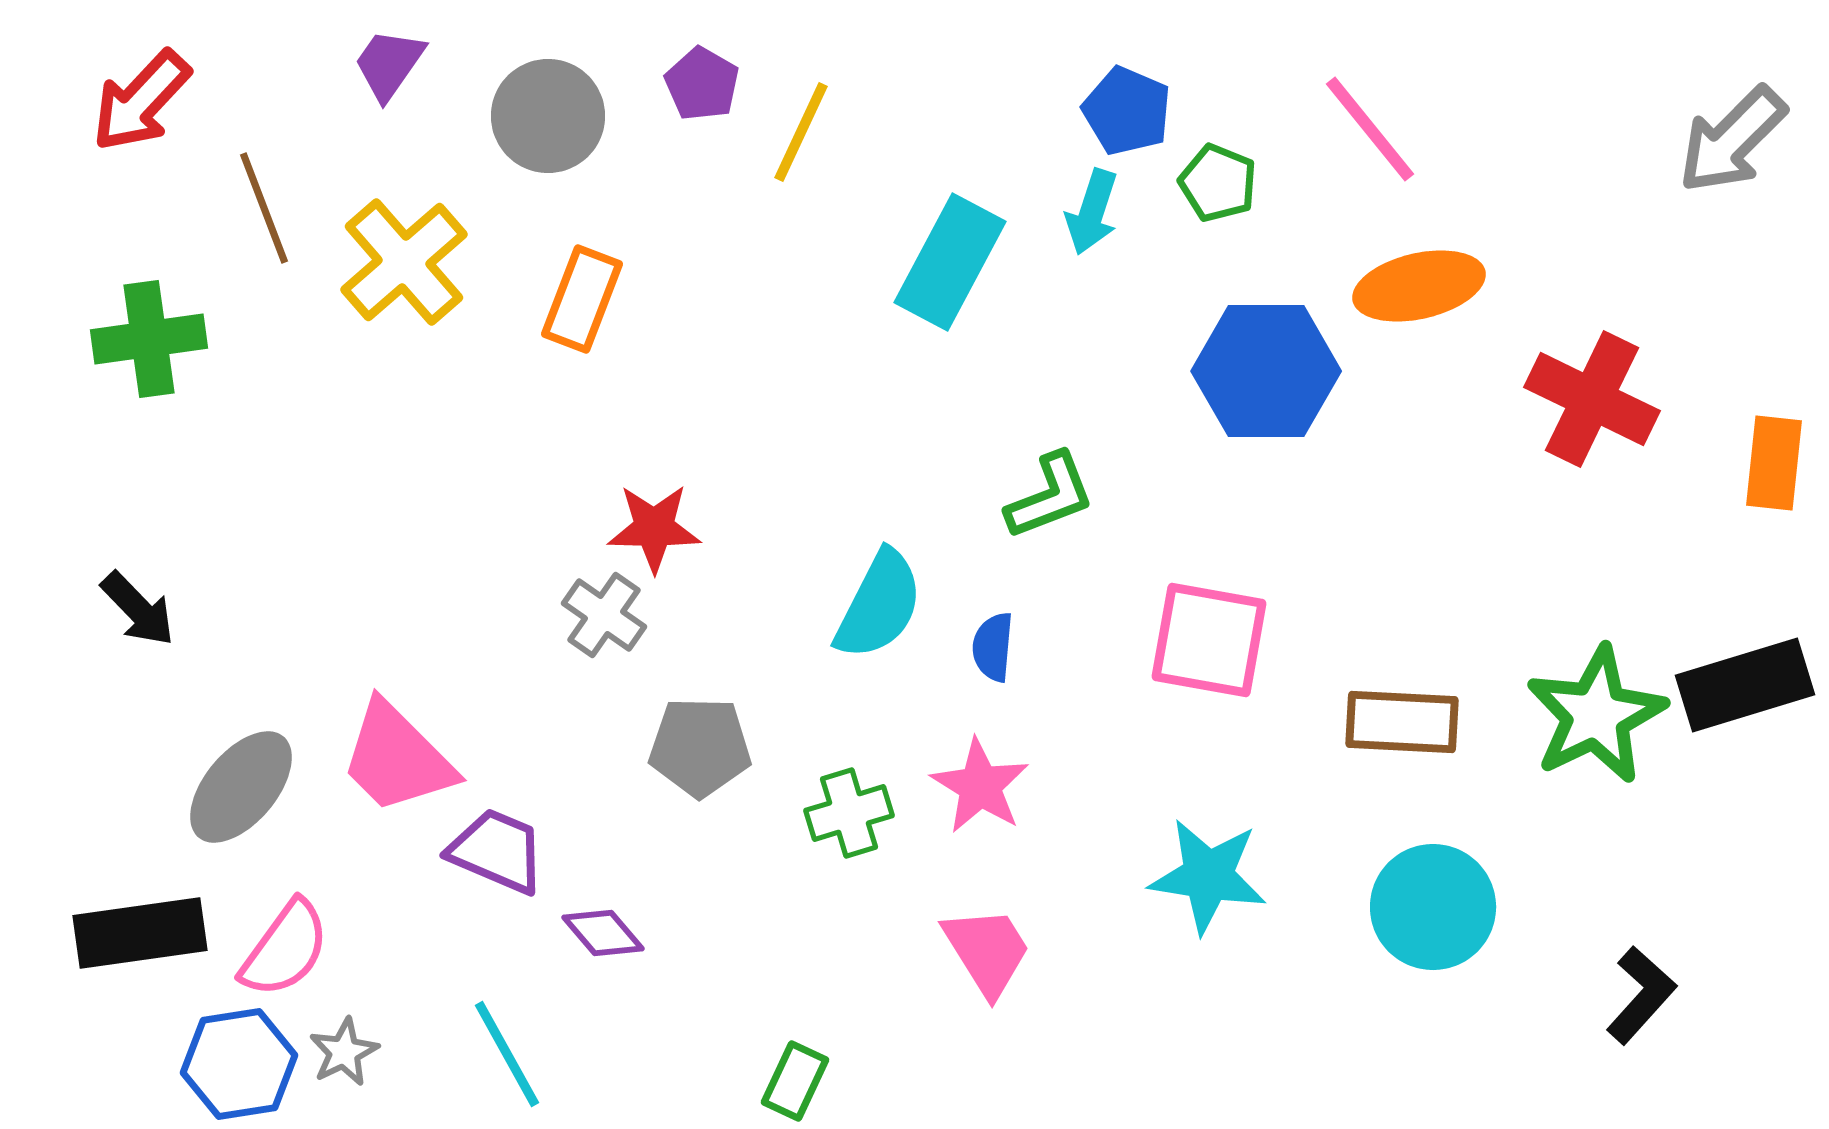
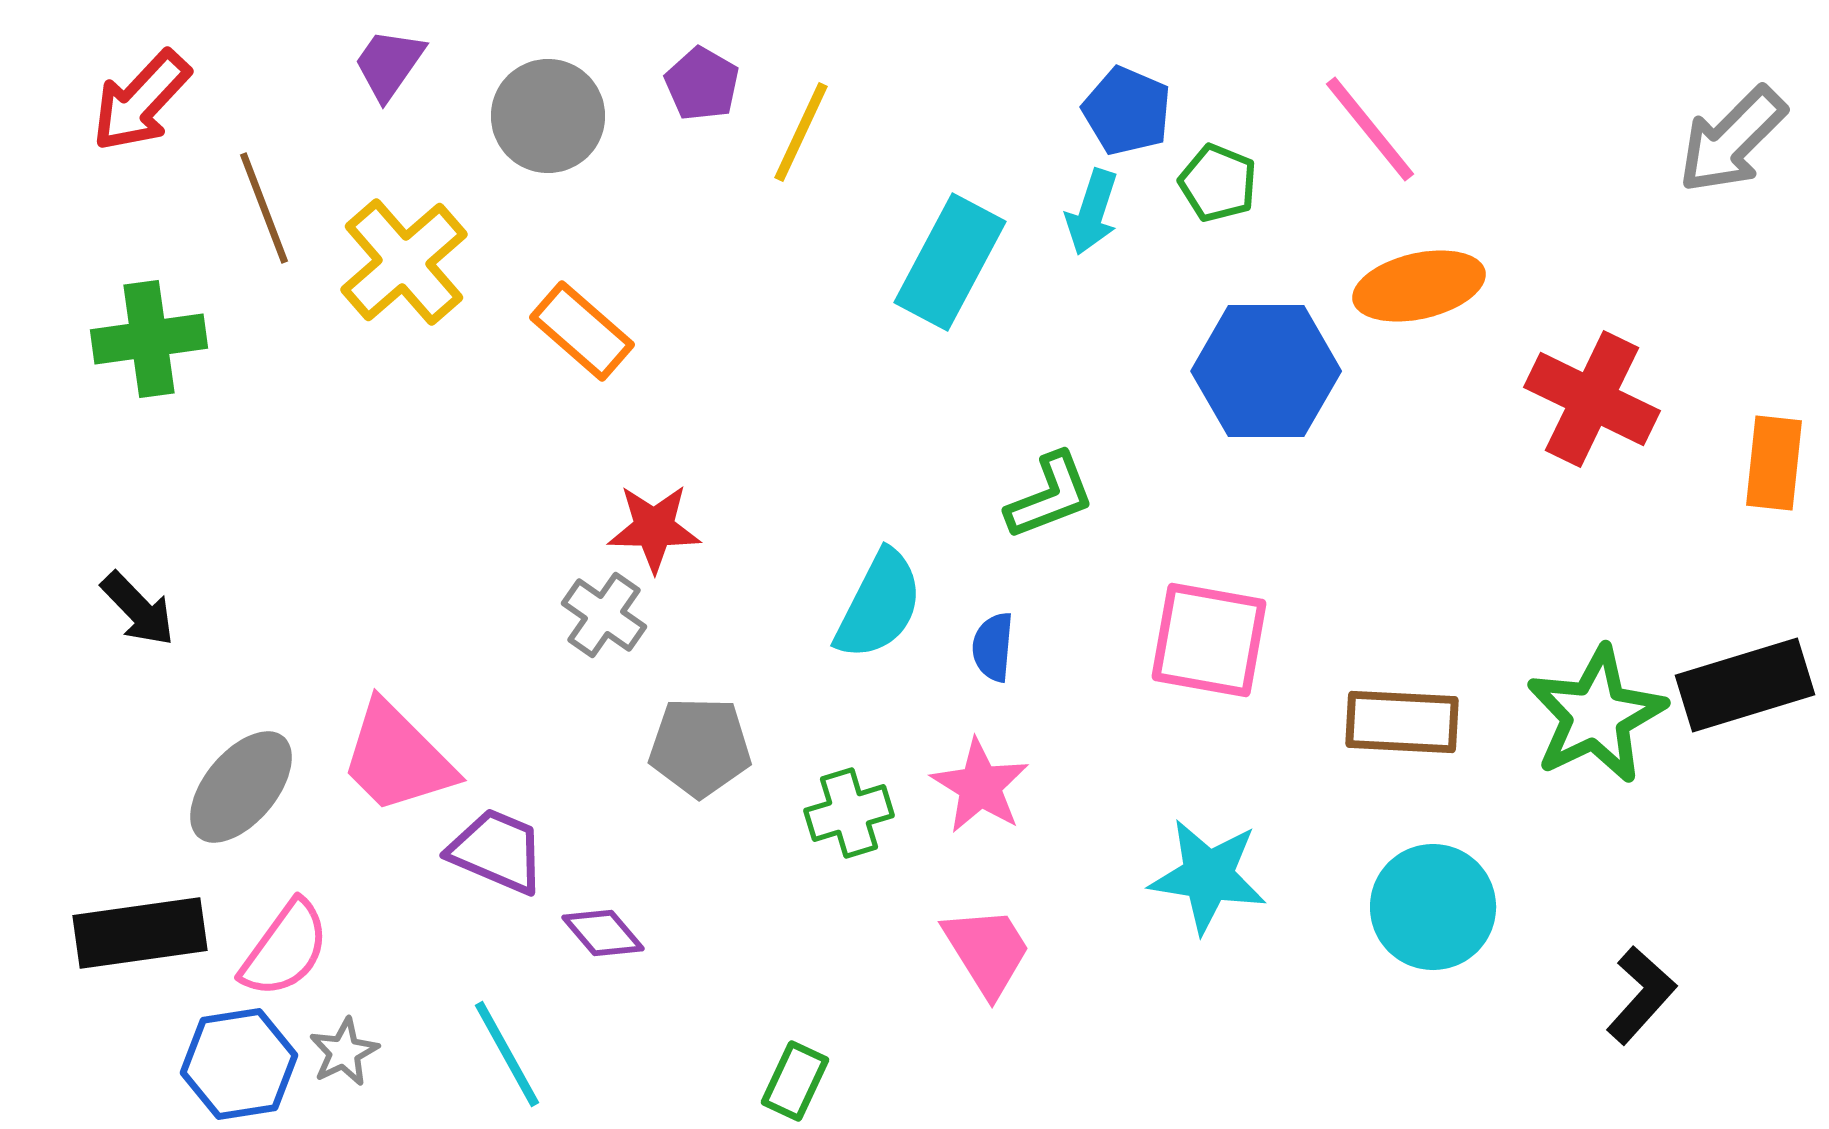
orange rectangle at (582, 299): moved 32 px down; rotated 70 degrees counterclockwise
